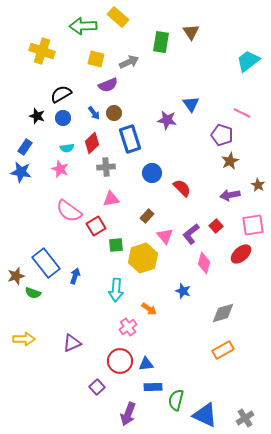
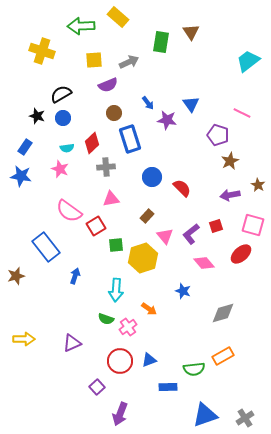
green arrow at (83, 26): moved 2 px left
yellow square at (96, 59): moved 2 px left, 1 px down; rotated 18 degrees counterclockwise
blue arrow at (94, 113): moved 54 px right, 10 px up
purple pentagon at (222, 135): moved 4 px left
blue star at (21, 172): moved 4 px down
blue circle at (152, 173): moved 4 px down
pink square at (253, 225): rotated 25 degrees clockwise
red square at (216, 226): rotated 24 degrees clockwise
blue rectangle at (46, 263): moved 16 px up
pink diamond at (204, 263): rotated 55 degrees counterclockwise
green semicircle at (33, 293): moved 73 px right, 26 px down
orange rectangle at (223, 350): moved 6 px down
blue triangle at (146, 364): moved 3 px right, 4 px up; rotated 14 degrees counterclockwise
blue rectangle at (153, 387): moved 15 px right
green semicircle at (176, 400): moved 18 px right, 31 px up; rotated 110 degrees counterclockwise
purple arrow at (128, 414): moved 8 px left
blue triangle at (205, 415): rotated 44 degrees counterclockwise
